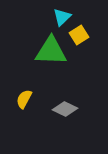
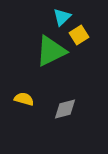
green triangle: rotated 28 degrees counterclockwise
yellow semicircle: rotated 78 degrees clockwise
gray diamond: rotated 40 degrees counterclockwise
